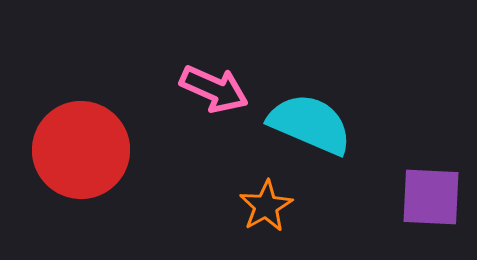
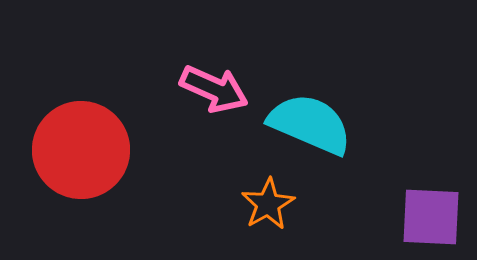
purple square: moved 20 px down
orange star: moved 2 px right, 2 px up
